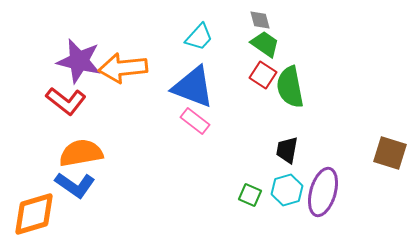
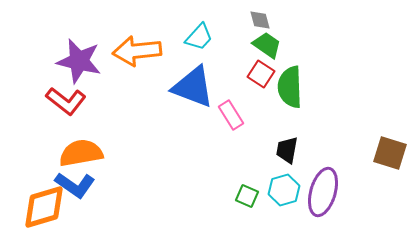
green trapezoid: moved 2 px right, 1 px down
orange arrow: moved 14 px right, 17 px up
red square: moved 2 px left, 1 px up
green semicircle: rotated 9 degrees clockwise
pink rectangle: moved 36 px right, 6 px up; rotated 20 degrees clockwise
cyan hexagon: moved 3 px left
green square: moved 3 px left, 1 px down
orange diamond: moved 10 px right, 7 px up
